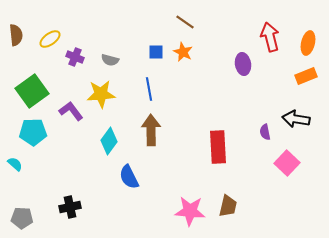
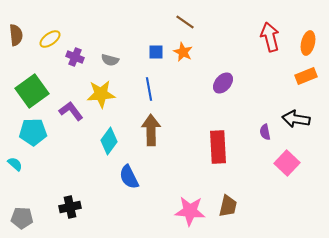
purple ellipse: moved 20 px left, 19 px down; rotated 50 degrees clockwise
